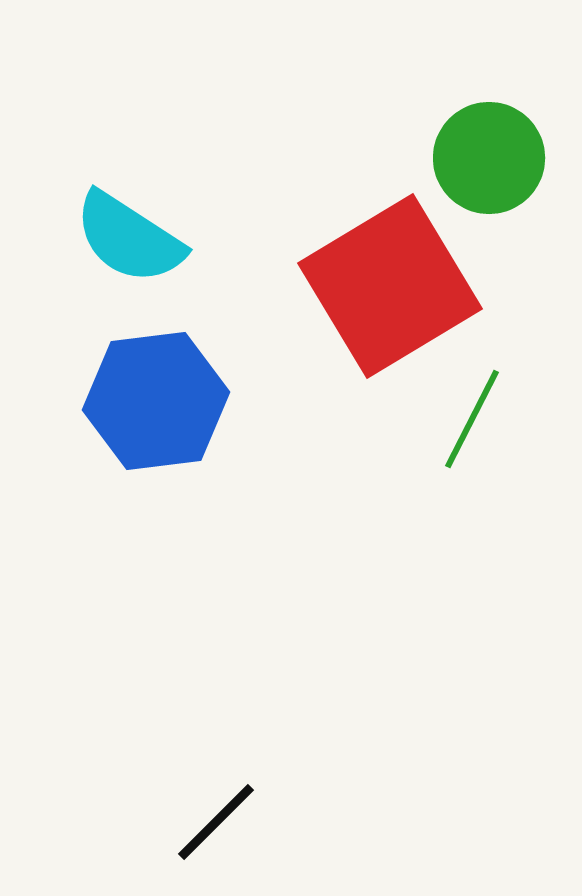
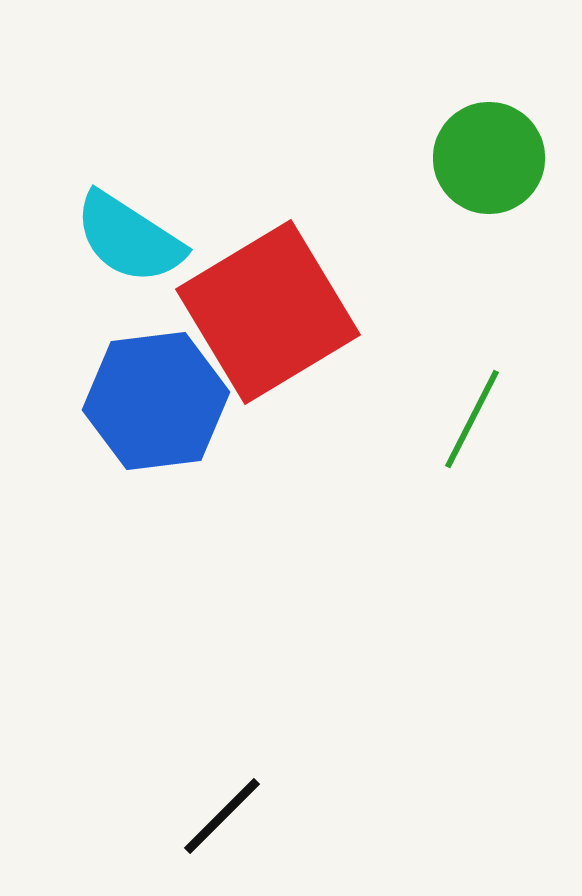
red square: moved 122 px left, 26 px down
black line: moved 6 px right, 6 px up
